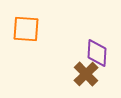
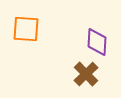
purple diamond: moved 11 px up
